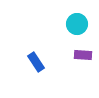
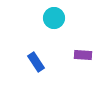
cyan circle: moved 23 px left, 6 px up
